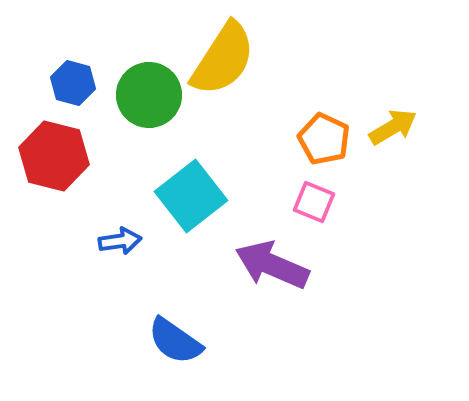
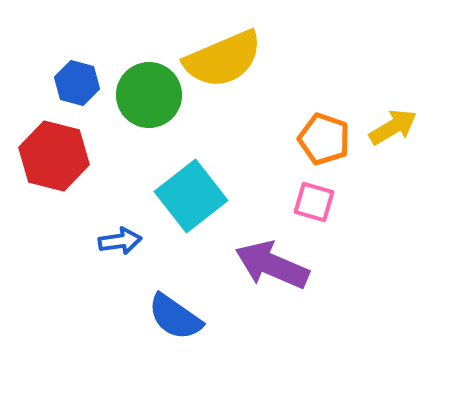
yellow semicircle: rotated 34 degrees clockwise
blue hexagon: moved 4 px right
orange pentagon: rotated 6 degrees counterclockwise
pink square: rotated 6 degrees counterclockwise
blue semicircle: moved 24 px up
